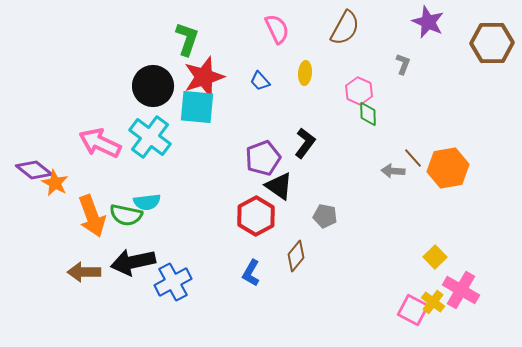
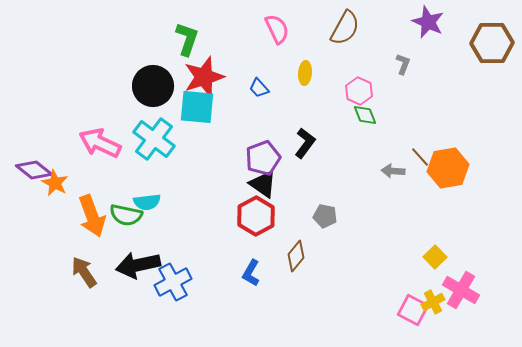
blue trapezoid: moved 1 px left, 7 px down
green diamond: moved 3 px left, 1 px down; rotated 20 degrees counterclockwise
cyan cross: moved 4 px right, 2 px down
brown line: moved 7 px right, 1 px up
black triangle: moved 16 px left, 2 px up
black arrow: moved 5 px right, 3 px down
brown arrow: rotated 56 degrees clockwise
yellow cross: rotated 25 degrees clockwise
